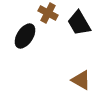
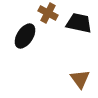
black trapezoid: rotated 132 degrees clockwise
brown triangle: moved 1 px left, 1 px up; rotated 25 degrees clockwise
